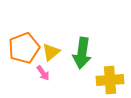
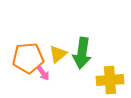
orange pentagon: moved 4 px right, 10 px down; rotated 16 degrees clockwise
yellow triangle: moved 7 px right, 2 px down
